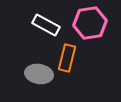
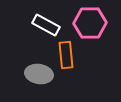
pink hexagon: rotated 8 degrees clockwise
orange rectangle: moved 1 px left, 3 px up; rotated 20 degrees counterclockwise
